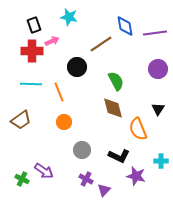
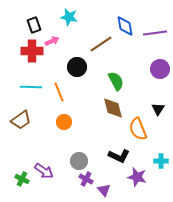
purple circle: moved 2 px right
cyan line: moved 3 px down
gray circle: moved 3 px left, 11 px down
purple star: moved 1 px right, 1 px down
purple triangle: rotated 24 degrees counterclockwise
